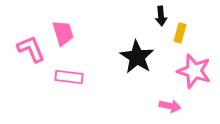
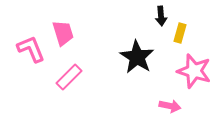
pink rectangle: rotated 52 degrees counterclockwise
